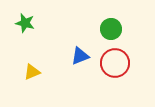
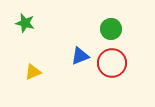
red circle: moved 3 px left
yellow triangle: moved 1 px right
